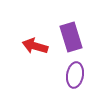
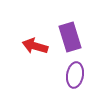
purple rectangle: moved 1 px left
